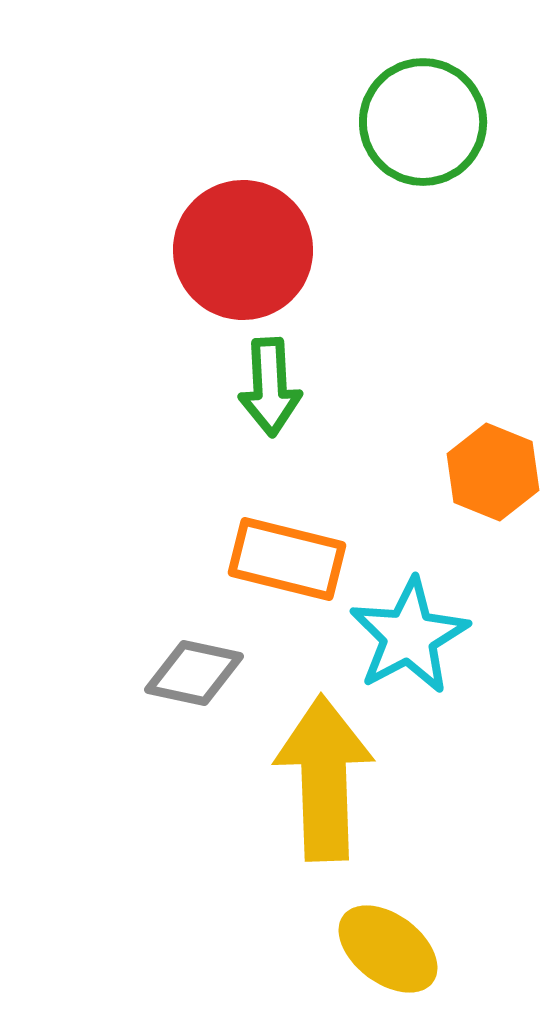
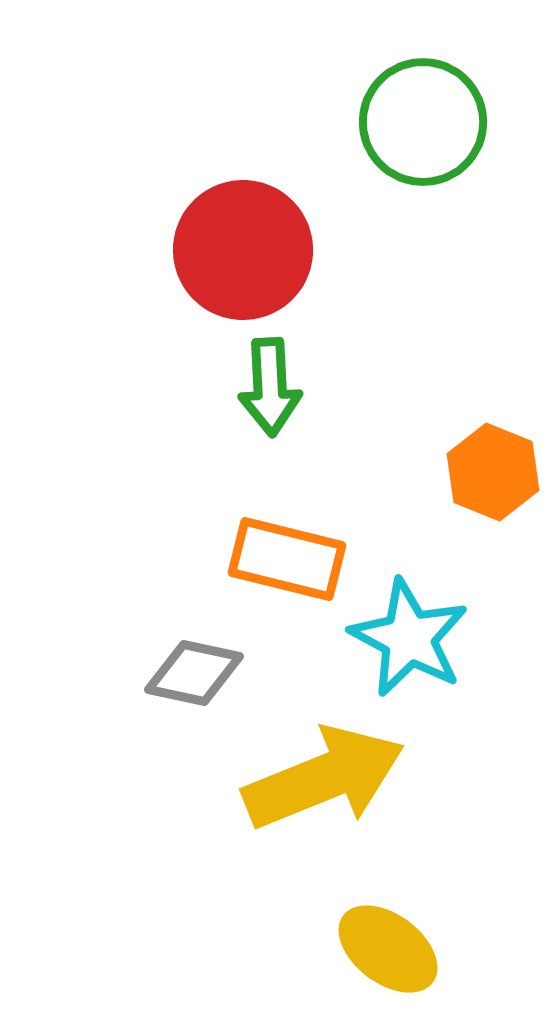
cyan star: moved 2 px down; rotated 16 degrees counterclockwise
yellow arrow: rotated 70 degrees clockwise
